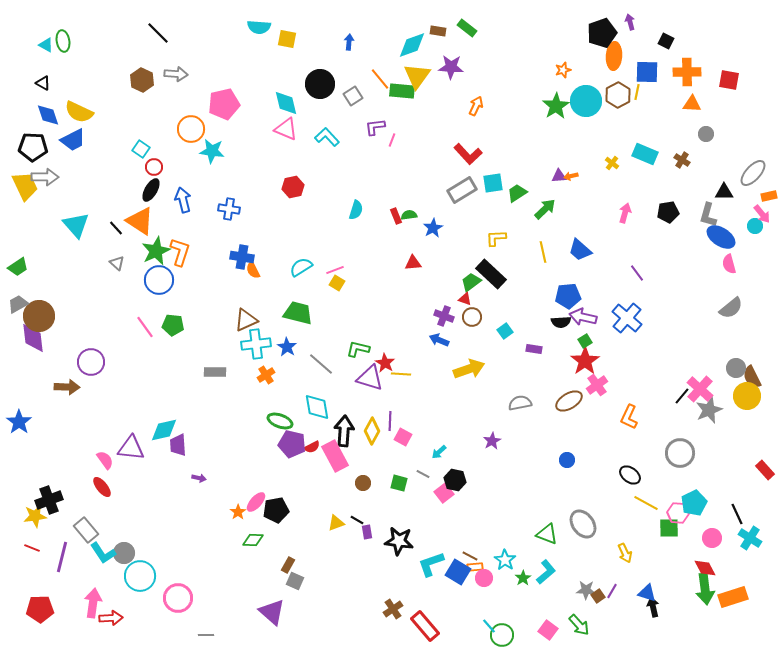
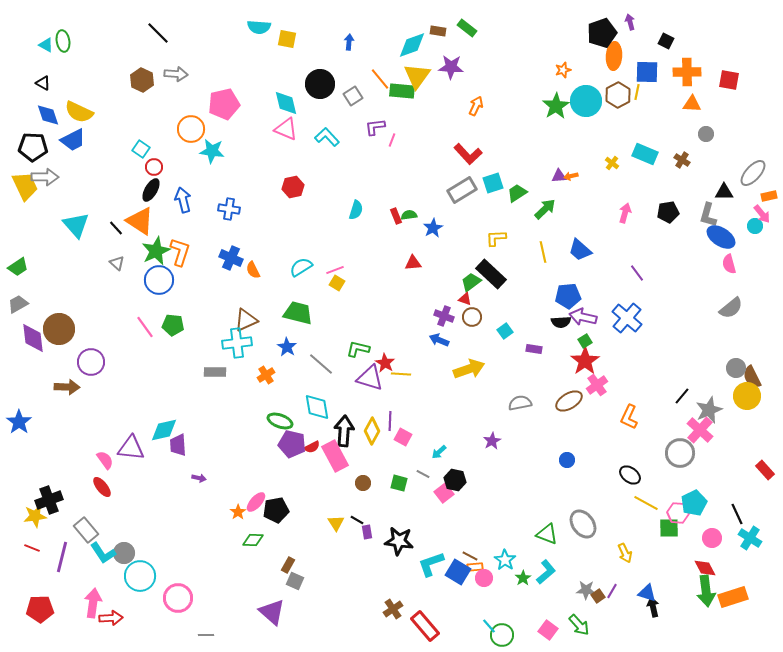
cyan square at (493, 183): rotated 10 degrees counterclockwise
blue cross at (242, 257): moved 11 px left, 1 px down; rotated 15 degrees clockwise
brown circle at (39, 316): moved 20 px right, 13 px down
cyan cross at (256, 344): moved 19 px left, 1 px up
pink cross at (700, 389): moved 41 px down
yellow triangle at (336, 523): rotated 42 degrees counterclockwise
green arrow at (705, 589): moved 1 px right, 2 px down
